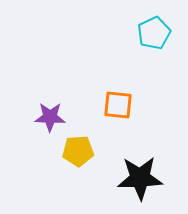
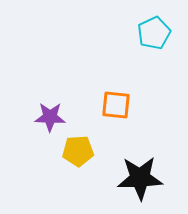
orange square: moved 2 px left
